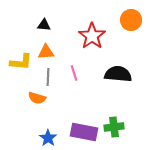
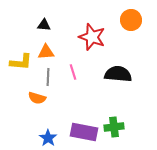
red star: moved 1 px down; rotated 16 degrees counterclockwise
pink line: moved 1 px left, 1 px up
